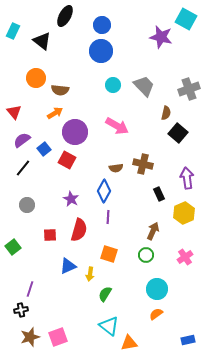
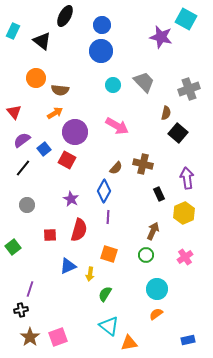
gray trapezoid at (144, 86): moved 4 px up
brown semicircle at (116, 168): rotated 40 degrees counterclockwise
brown star at (30, 337): rotated 18 degrees counterclockwise
